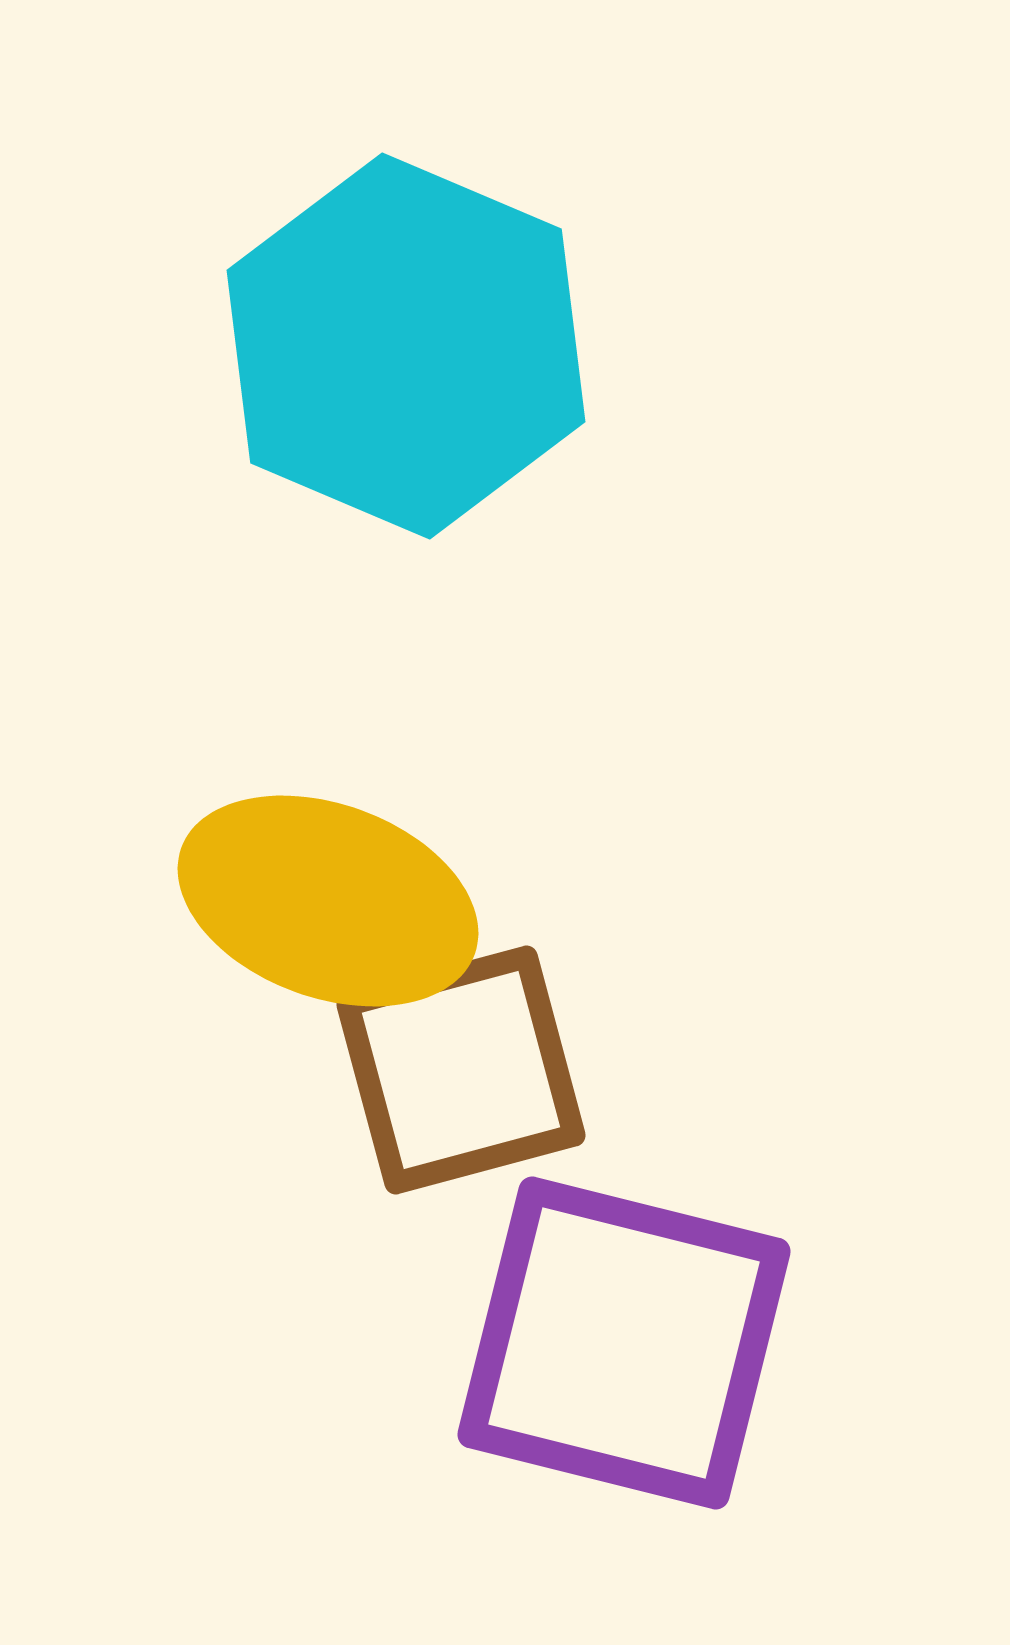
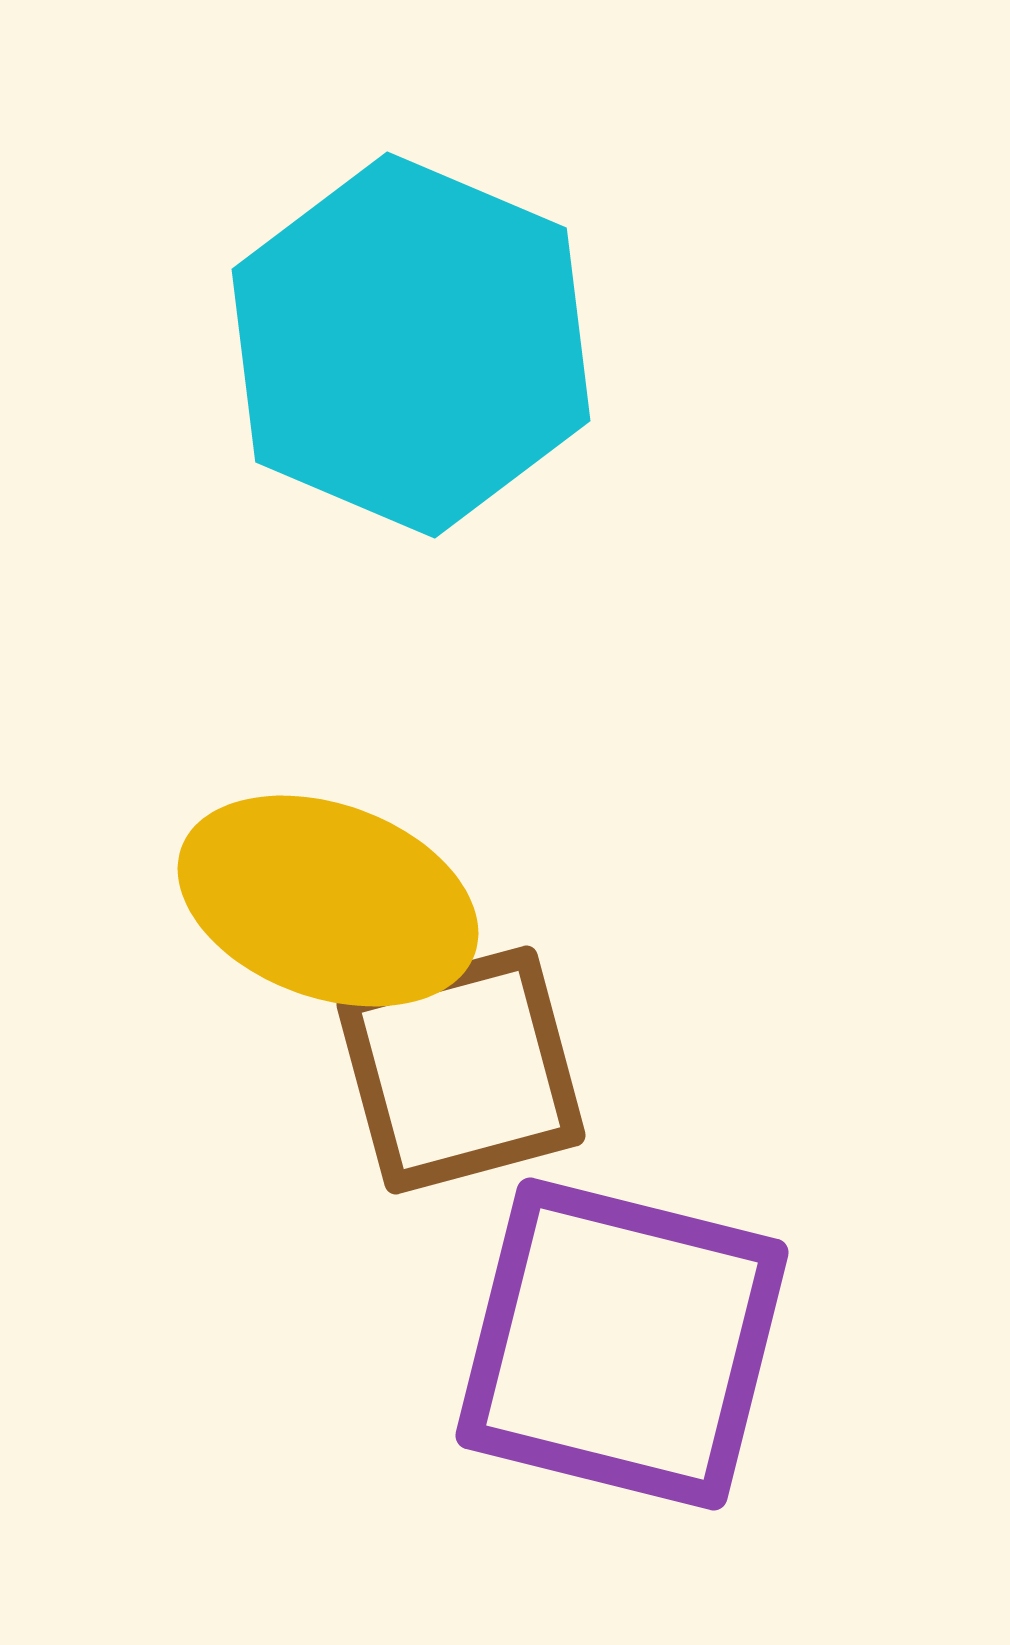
cyan hexagon: moved 5 px right, 1 px up
purple square: moved 2 px left, 1 px down
